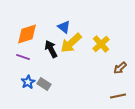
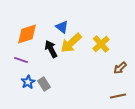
blue triangle: moved 2 px left
purple line: moved 2 px left, 3 px down
gray rectangle: rotated 24 degrees clockwise
